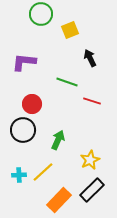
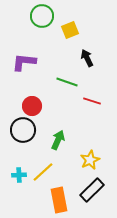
green circle: moved 1 px right, 2 px down
black arrow: moved 3 px left
red circle: moved 2 px down
orange rectangle: rotated 55 degrees counterclockwise
